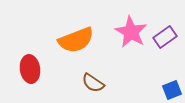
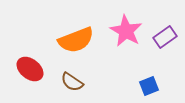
pink star: moved 5 px left, 1 px up
red ellipse: rotated 44 degrees counterclockwise
brown semicircle: moved 21 px left, 1 px up
blue square: moved 23 px left, 4 px up
